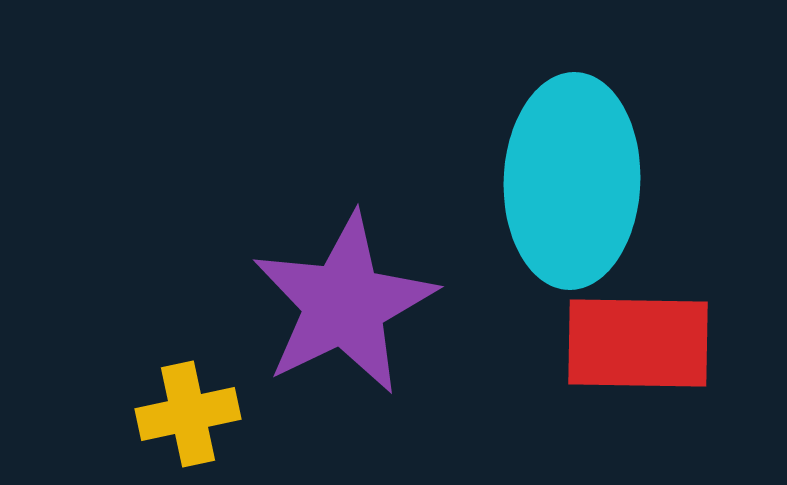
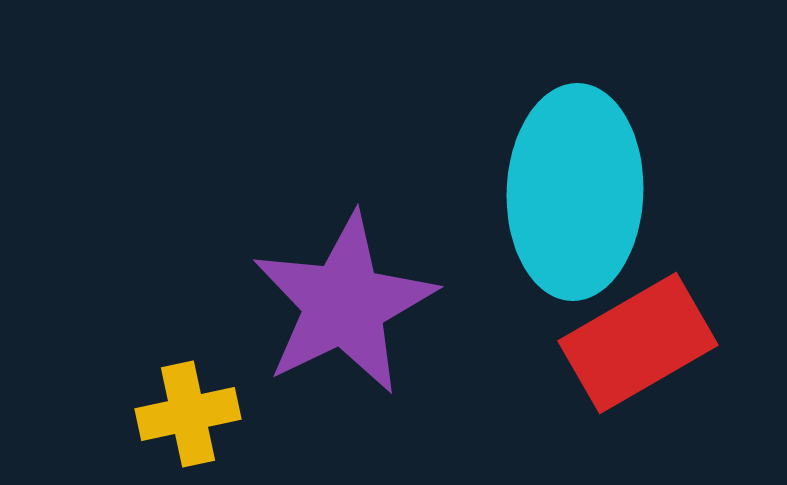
cyan ellipse: moved 3 px right, 11 px down
red rectangle: rotated 31 degrees counterclockwise
